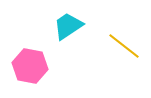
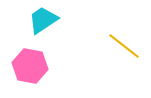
cyan trapezoid: moved 25 px left, 6 px up
